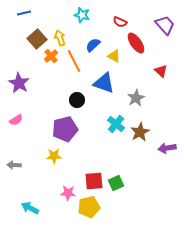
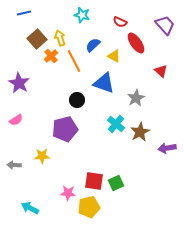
yellow star: moved 12 px left
red square: rotated 12 degrees clockwise
